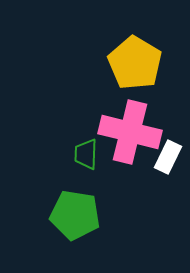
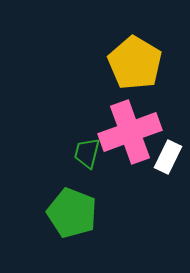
pink cross: rotated 34 degrees counterclockwise
green trapezoid: moved 1 px right, 1 px up; rotated 12 degrees clockwise
green pentagon: moved 3 px left, 2 px up; rotated 12 degrees clockwise
